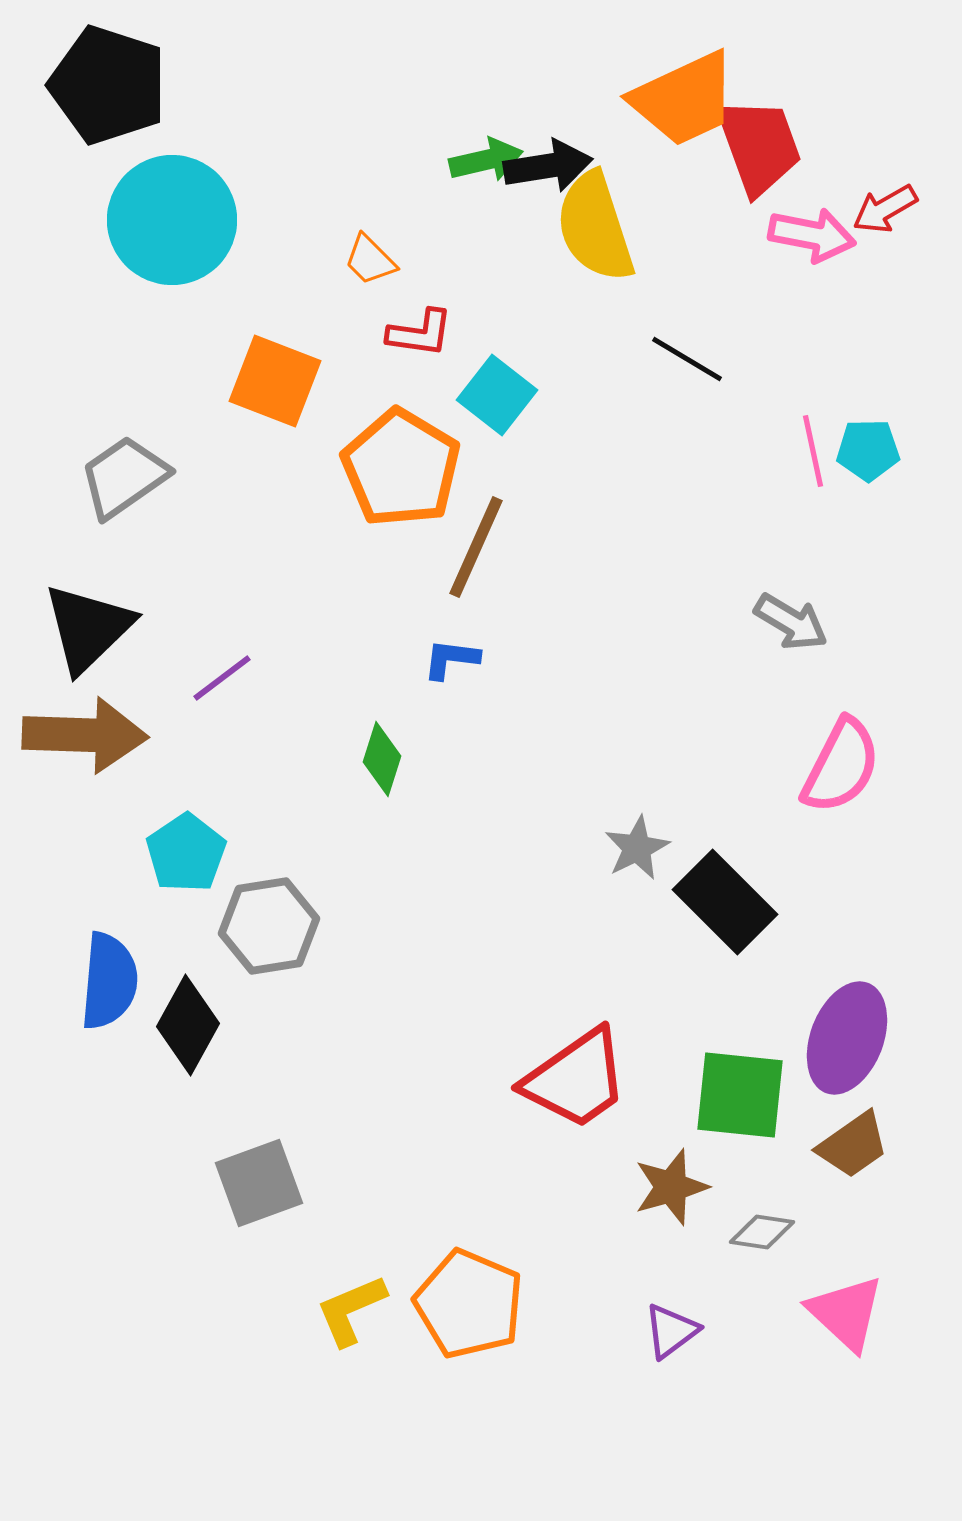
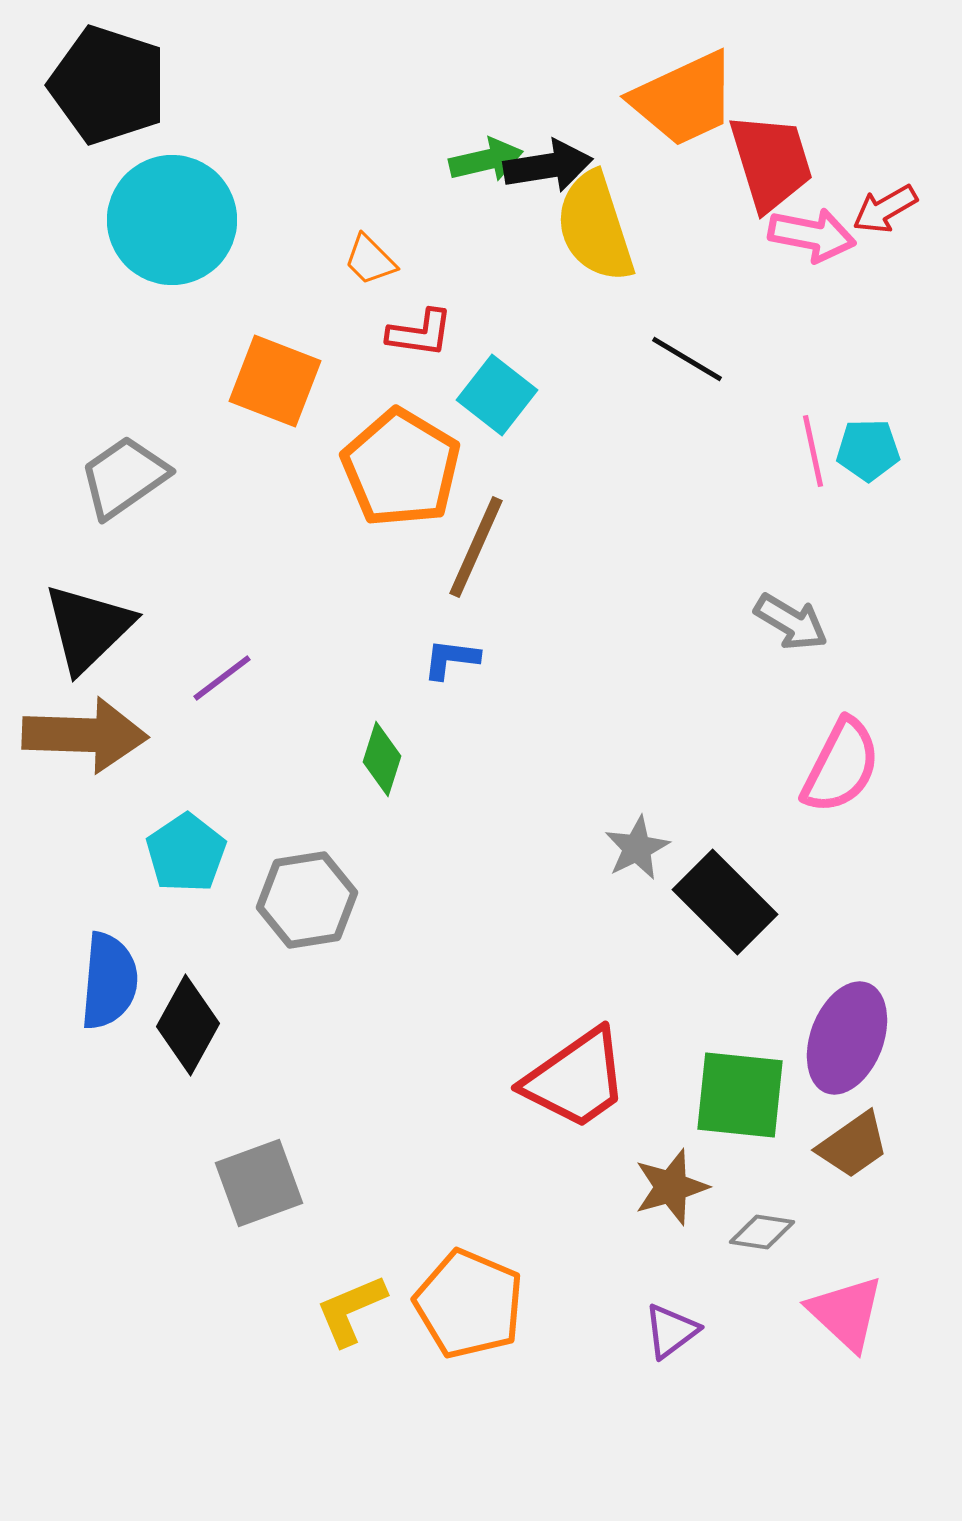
red trapezoid at (759, 146): moved 12 px right, 16 px down; rotated 3 degrees clockwise
gray hexagon at (269, 926): moved 38 px right, 26 px up
